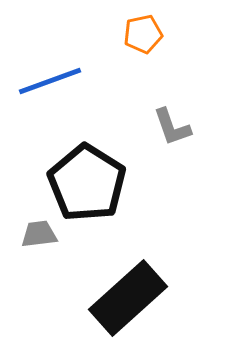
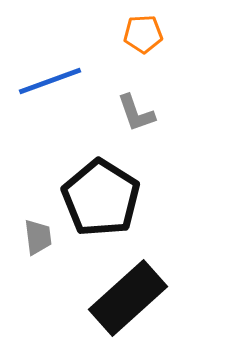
orange pentagon: rotated 9 degrees clockwise
gray L-shape: moved 36 px left, 14 px up
black pentagon: moved 14 px right, 15 px down
gray trapezoid: moved 1 px left, 3 px down; rotated 90 degrees clockwise
